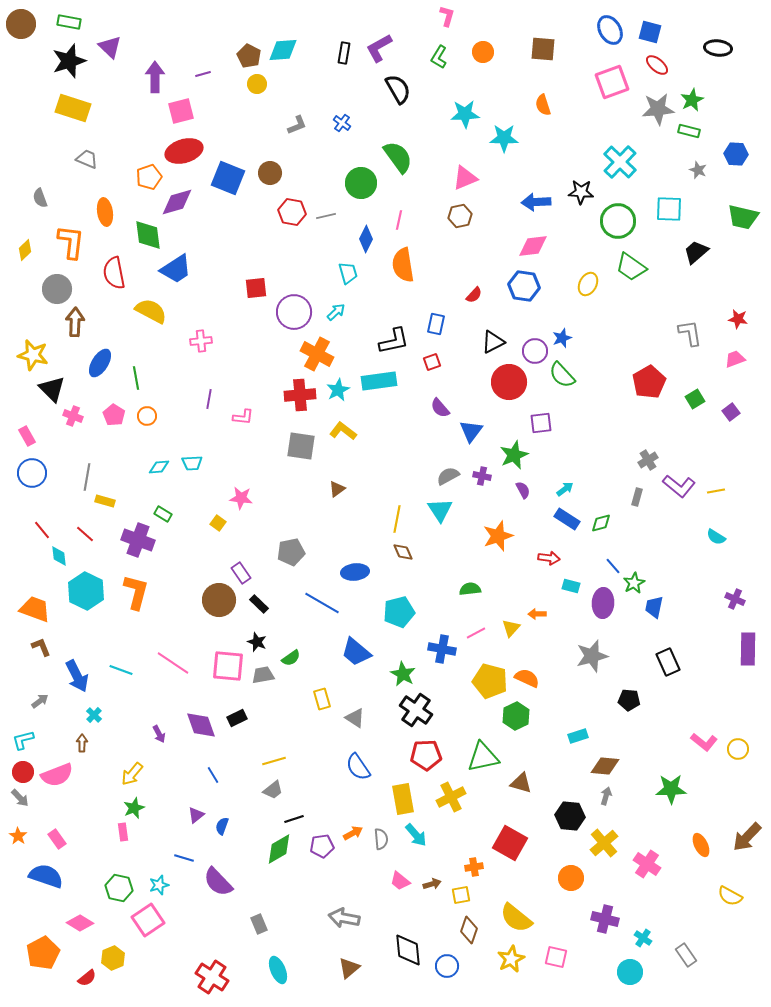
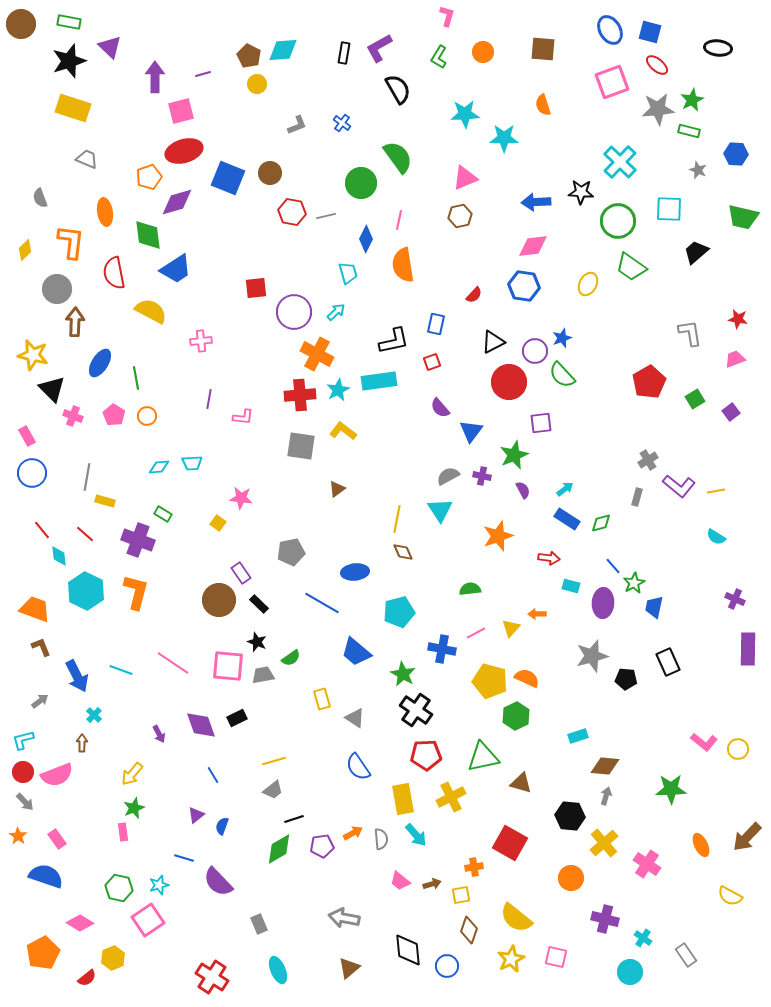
black pentagon at (629, 700): moved 3 px left, 21 px up
gray arrow at (20, 798): moved 5 px right, 4 px down
